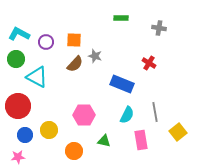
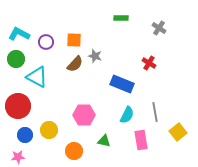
gray cross: rotated 24 degrees clockwise
